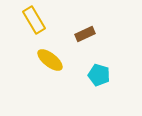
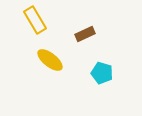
yellow rectangle: moved 1 px right
cyan pentagon: moved 3 px right, 2 px up
